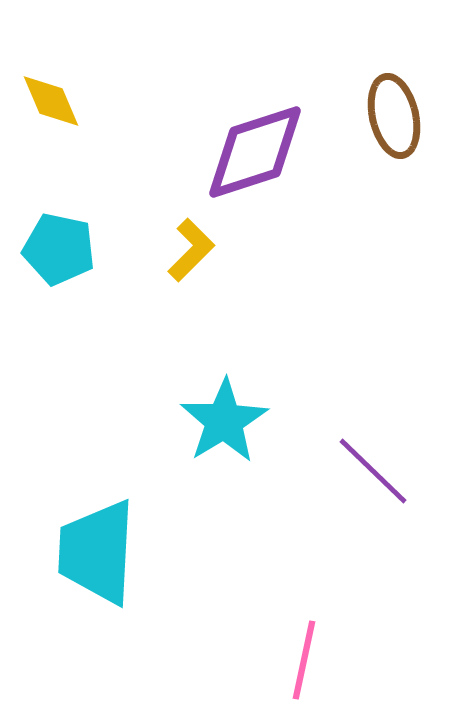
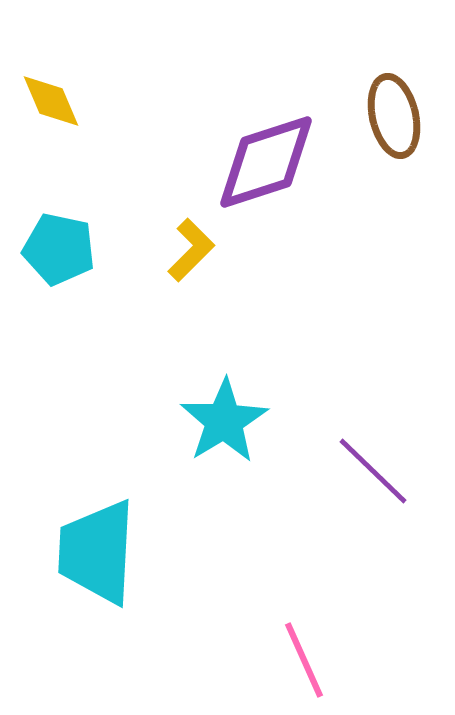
purple diamond: moved 11 px right, 10 px down
pink line: rotated 36 degrees counterclockwise
